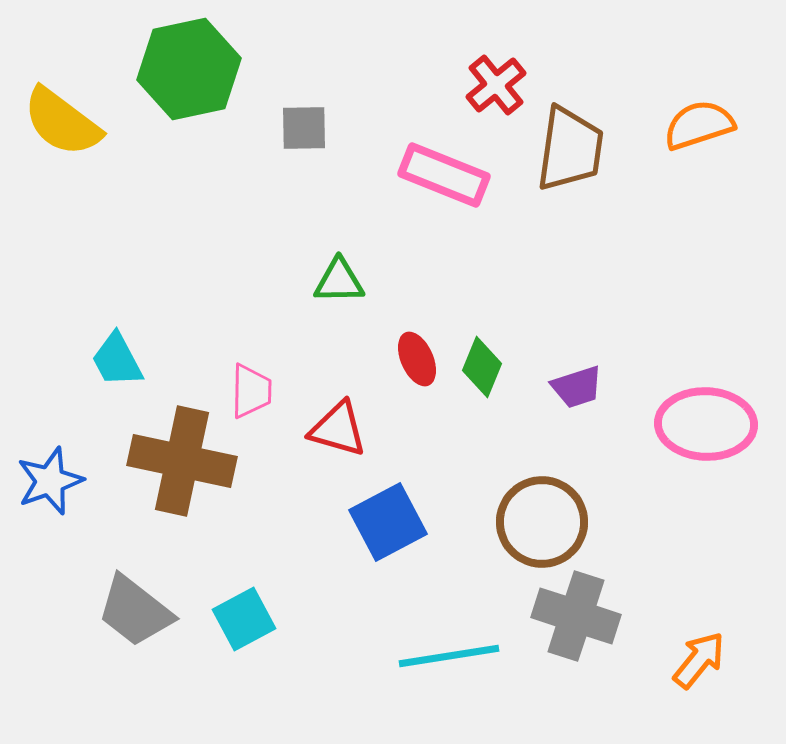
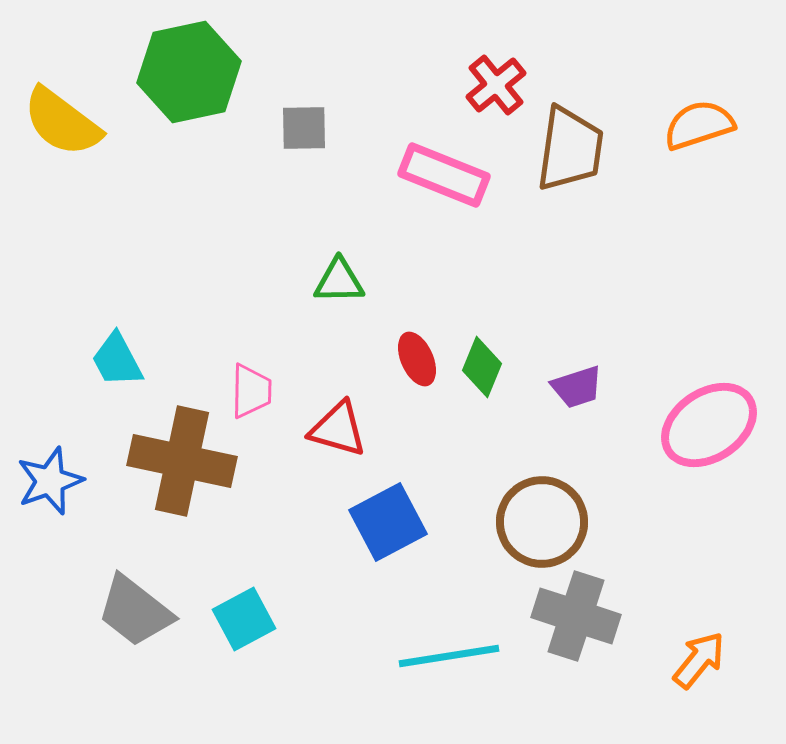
green hexagon: moved 3 px down
pink ellipse: moved 3 px right, 1 px down; rotated 36 degrees counterclockwise
